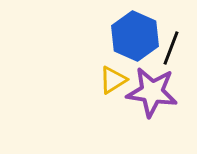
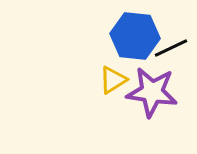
blue hexagon: rotated 18 degrees counterclockwise
black line: rotated 44 degrees clockwise
